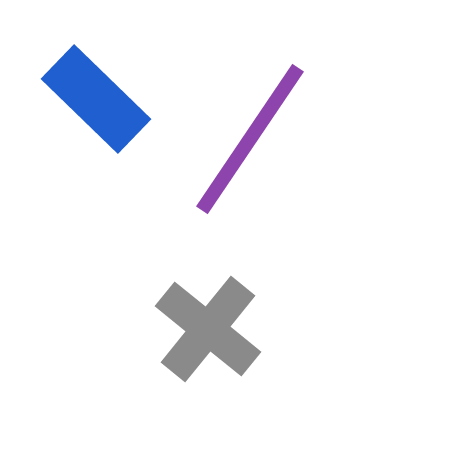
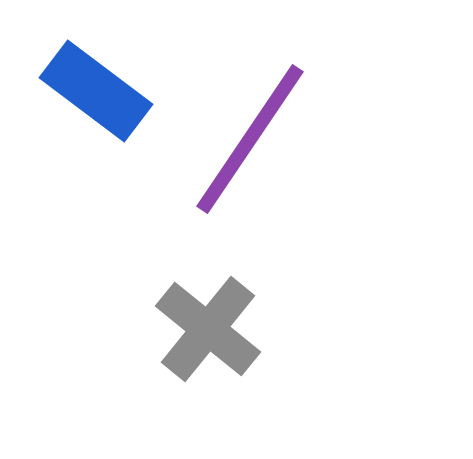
blue rectangle: moved 8 px up; rotated 7 degrees counterclockwise
